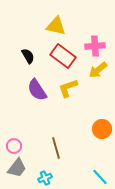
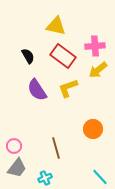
orange circle: moved 9 px left
